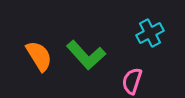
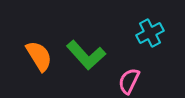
pink semicircle: moved 3 px left; rotated 8 degrees clockwise
